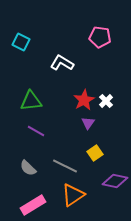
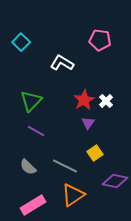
pink pentagon: moved 3 px down
cyan square: rotated 18 degrees clockwise
green triangle: rotated 40 degrees counterclockwise
gray semicircle: moved 1 px up
